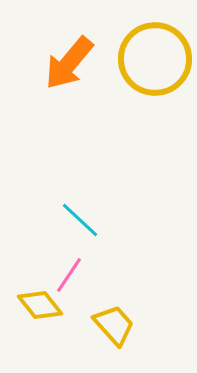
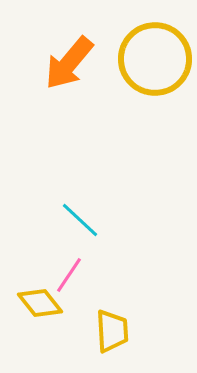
yellow diamond: moved 2 px up
yellow trapezoid: moved 2 px left, 6 px down; rotated 39 degrees clockwise
